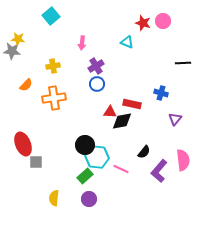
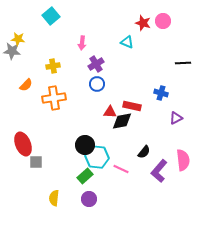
purple cross: moved 2 px up
red rectangle: moved 2 px down
purple triangle: moved 1 px right, 1 px up; rotated 24 degrees clockwise
